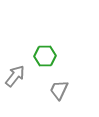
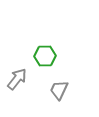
gray arrow: moved 2 px right, 3 px down
